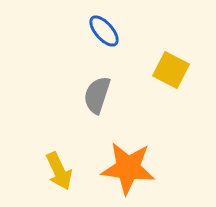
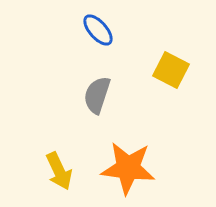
blue ellipse: moved 6 px left, 1 px up
